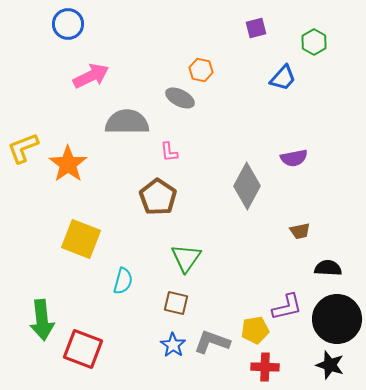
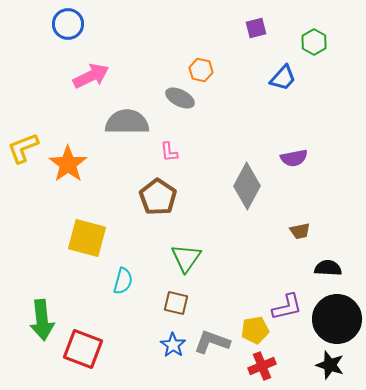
yellow square: moved 6 px right, 1 px up; rotated 6 degrees counterclockwise
red cross: moved 3 px left, 1 px up; rotated 24 degrees counterclockwise
